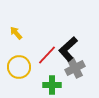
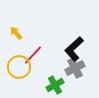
black L-shape: moved 6 px right
red line: moved 14 px left
green cross: moved 3 px right; rotated 30 degrees counterclockwise
